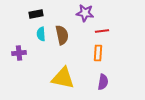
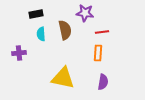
red line: moved 1 px down
brown semicircle: moved 3 px right, 5 px up
